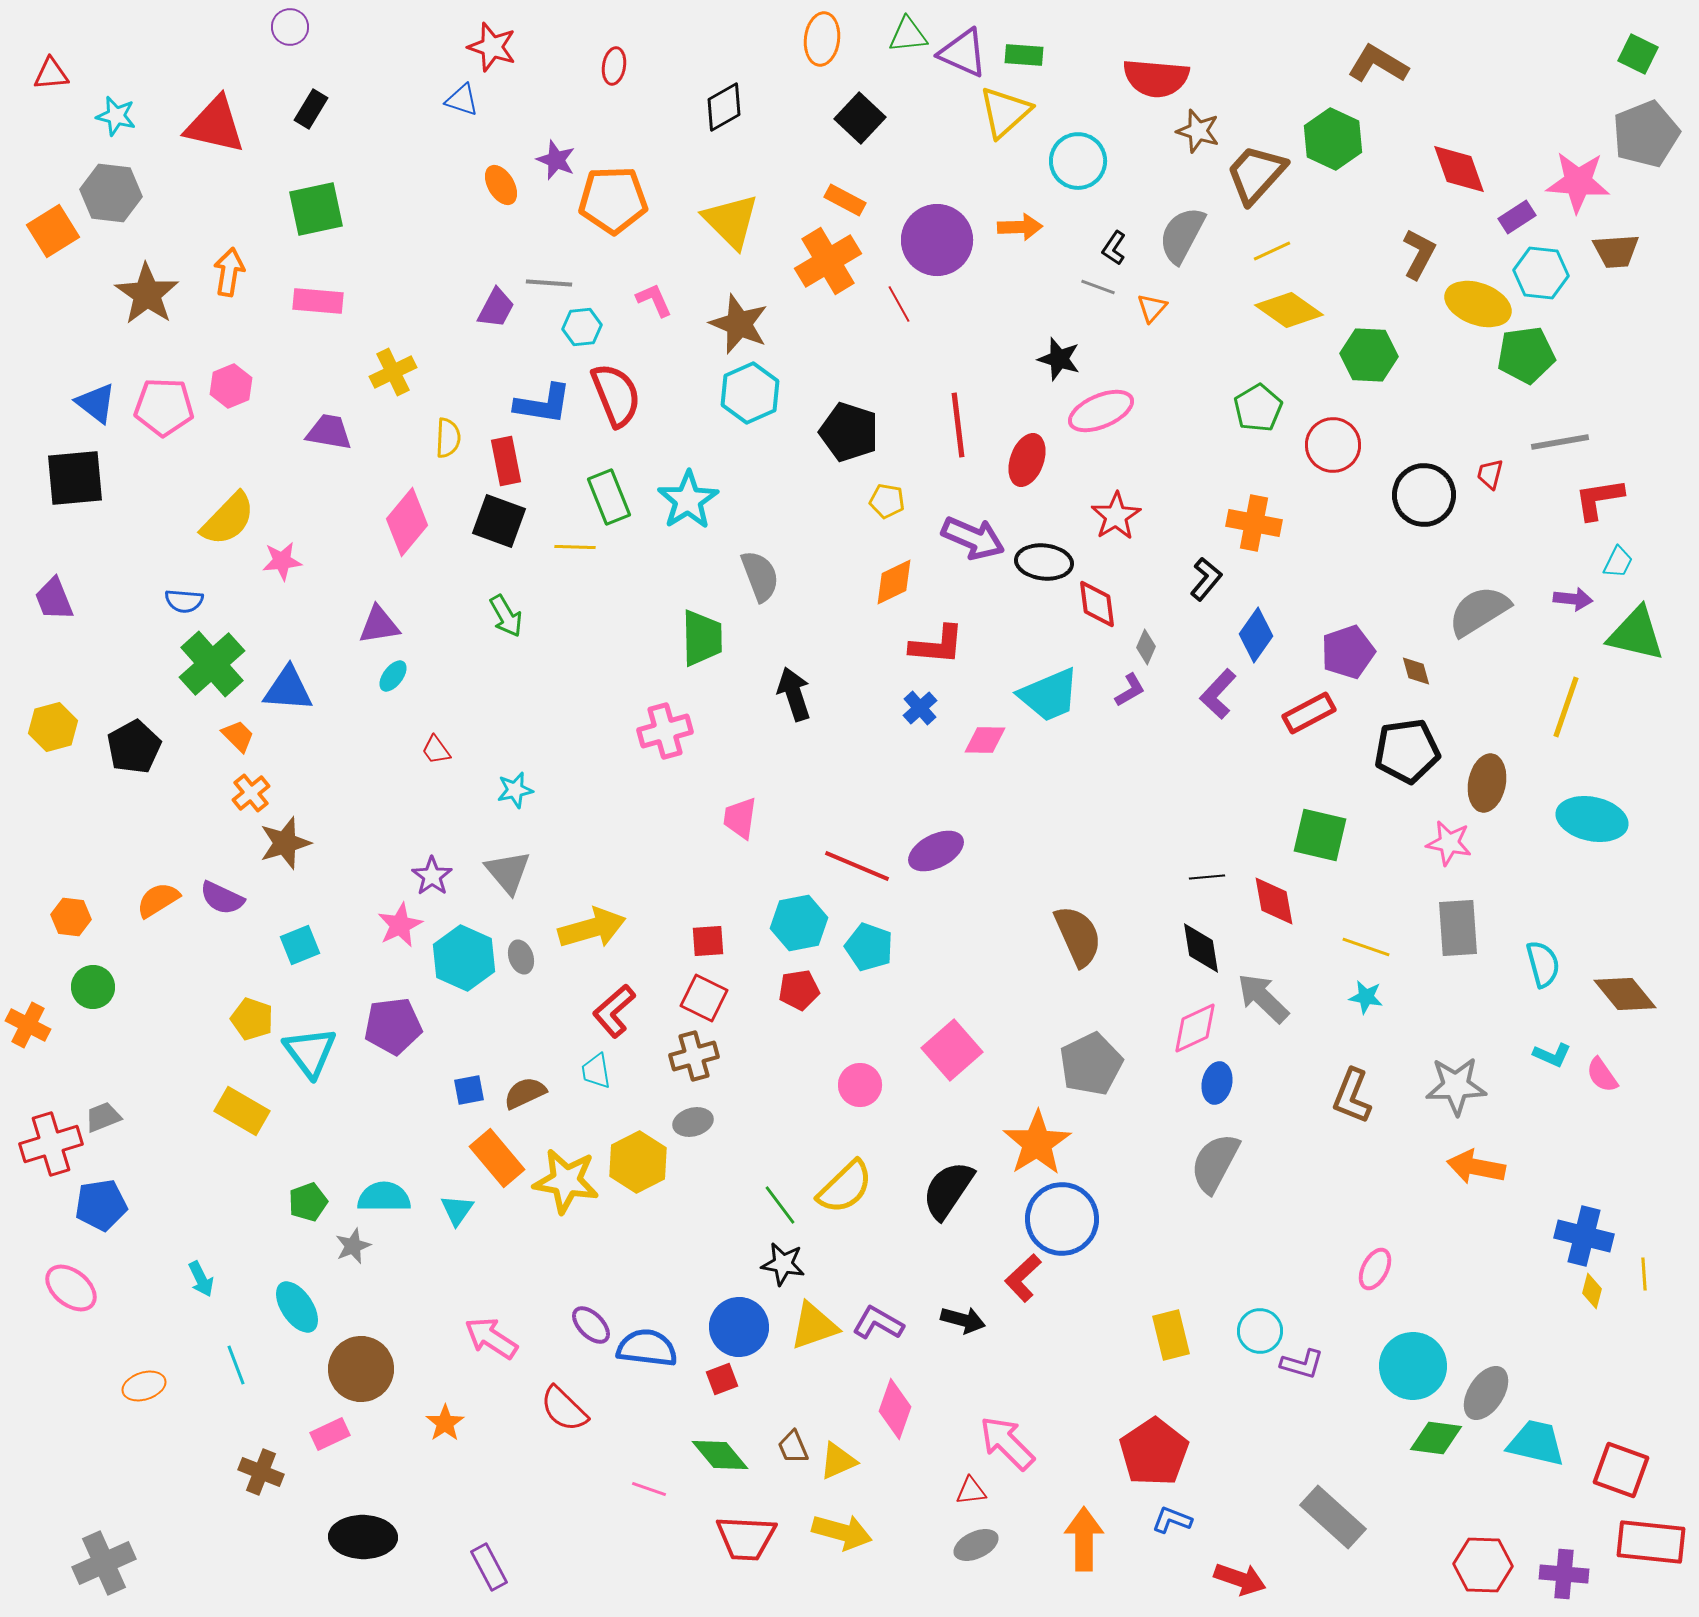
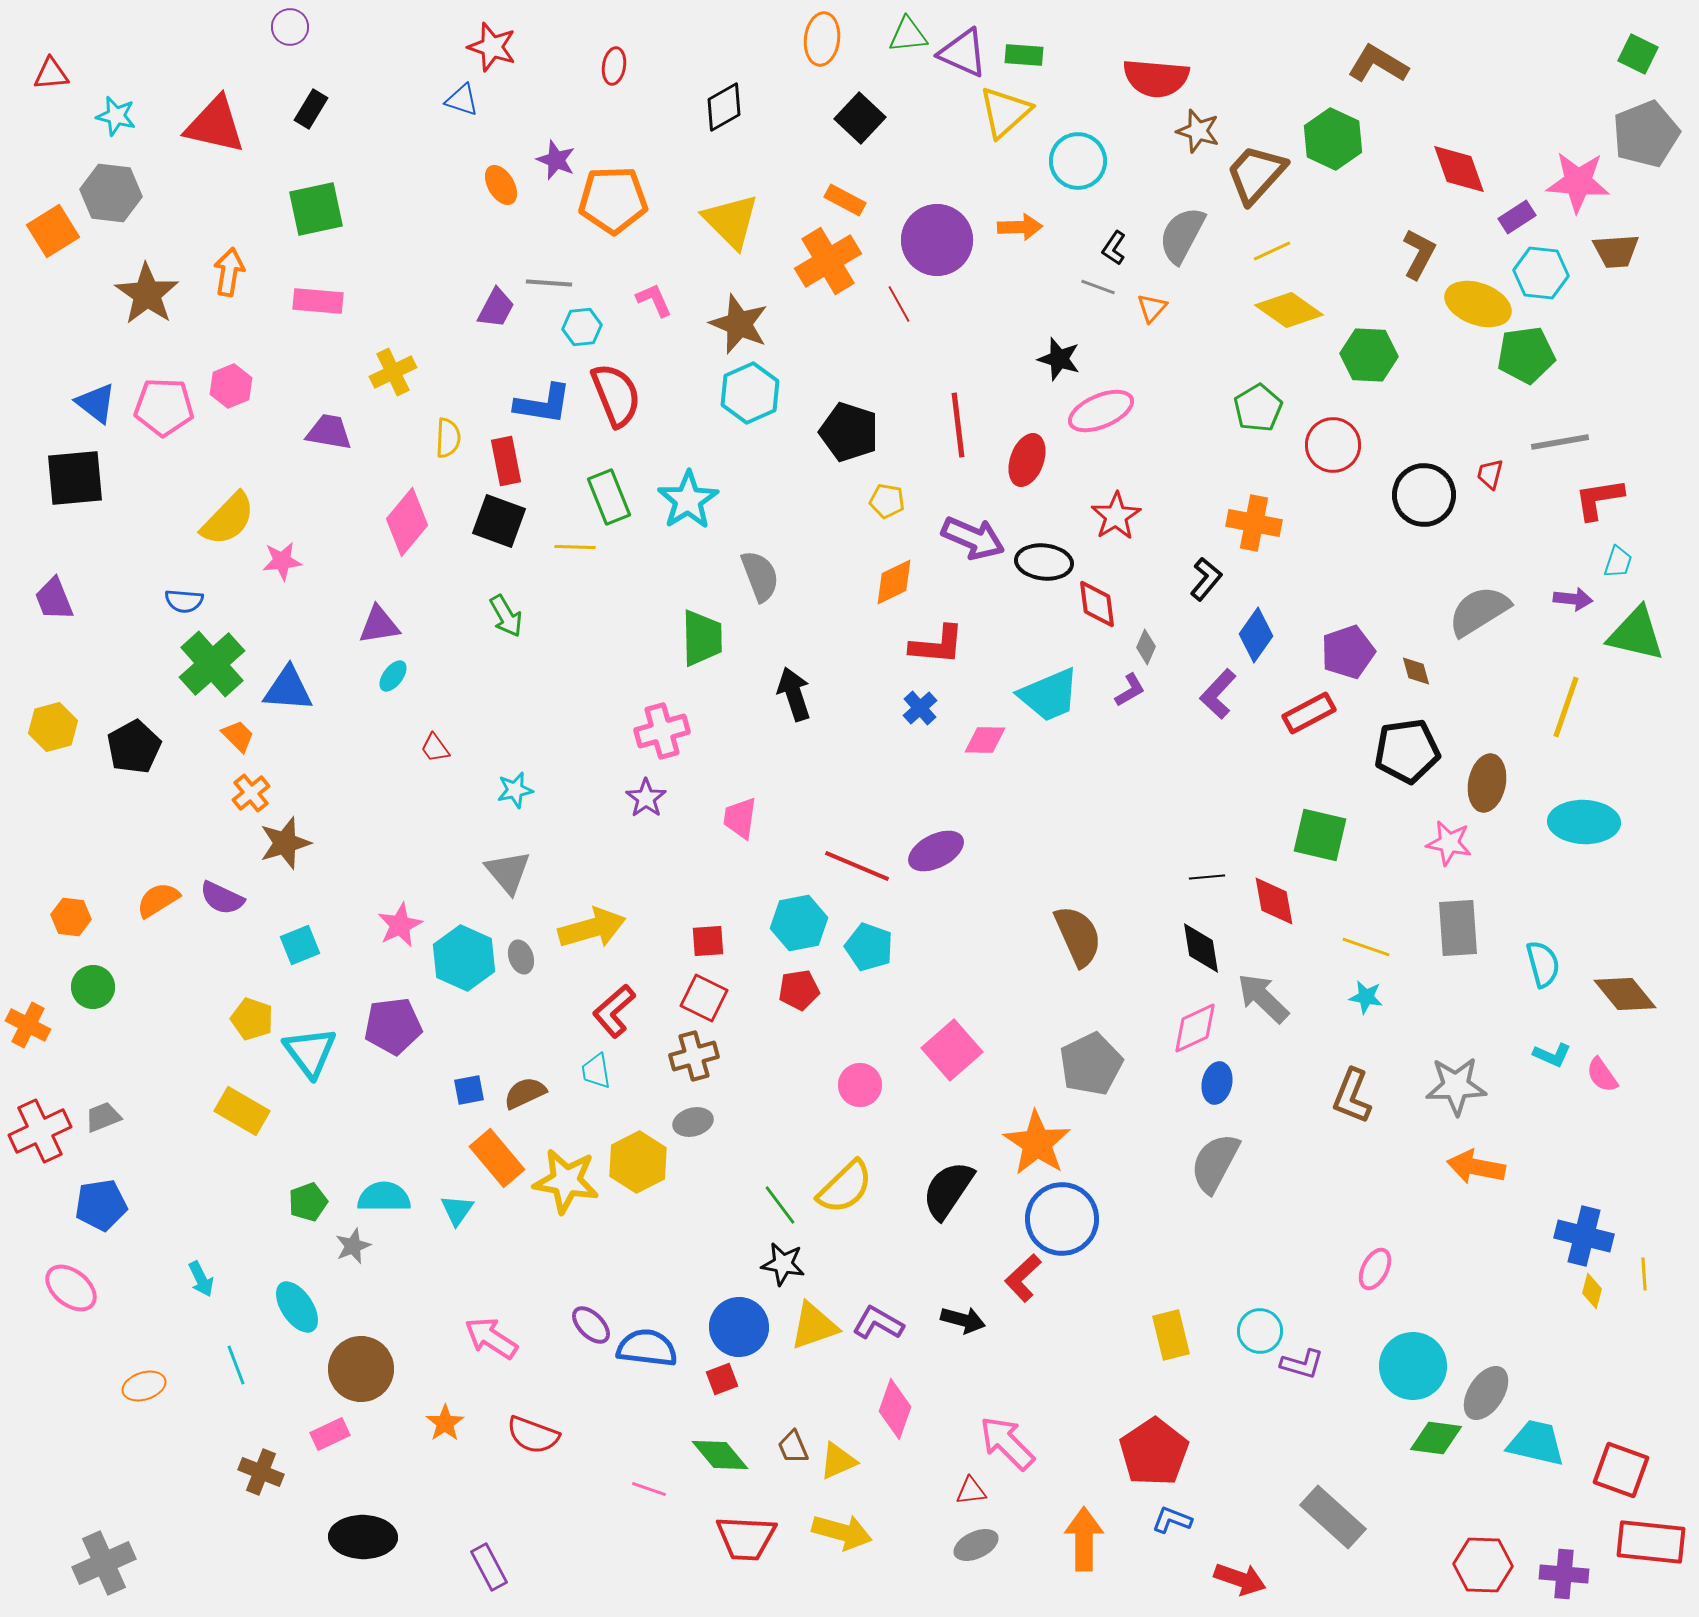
cyan trapezoid at (1618, 562): rotated 8 degrees counterclockwise
pink cross at (665, 731): moved 3 px left
red trapezoid at (436, 750): moved 1 px left, 2 px up
cyan ellipse at (1592, 819): moved 8 px left, 3 px down; rotated 10 degrees counterclockwise
purple star at (432, 876): moved 214 px right, 78 px up
orange star at (1037, 1143): rotated 6 degrees counterclockwise
red cross at (51, 1144): moved 11 px left, 13 px up; rotated 8 degrees counterclockwise
red semicircle at (564, 1409): moved 31 px left, 26 px down; rotated 24 degrees counterclockwise
